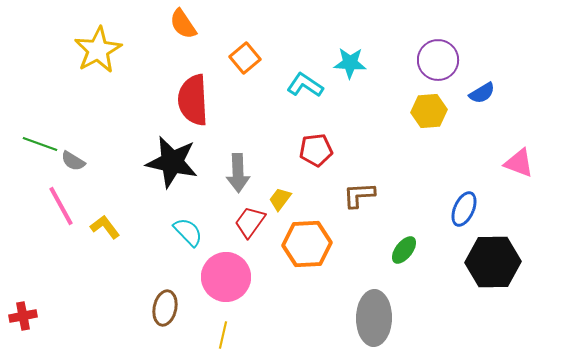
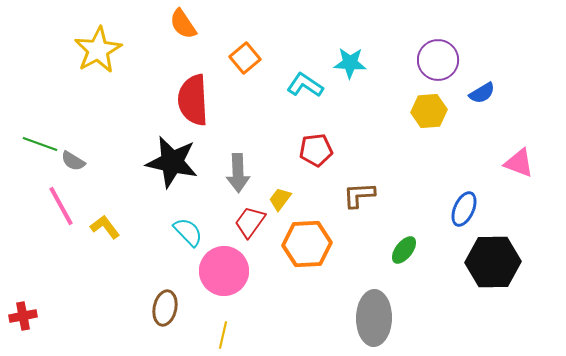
pink circle: moved 2 px left, 6 px up
